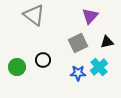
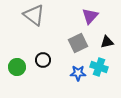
cyan cross: rotated 30 degrees counterclockwise
